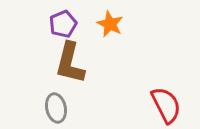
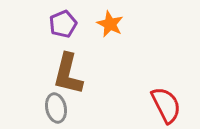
brown L-shape: moved 2 px left, 11 px down
